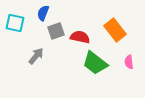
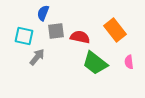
cyan square: moved 9 px right, 13 px down
gray square: rotated 12 degrees clockwise
gray arrow: moved 1 px right, 1 px down
